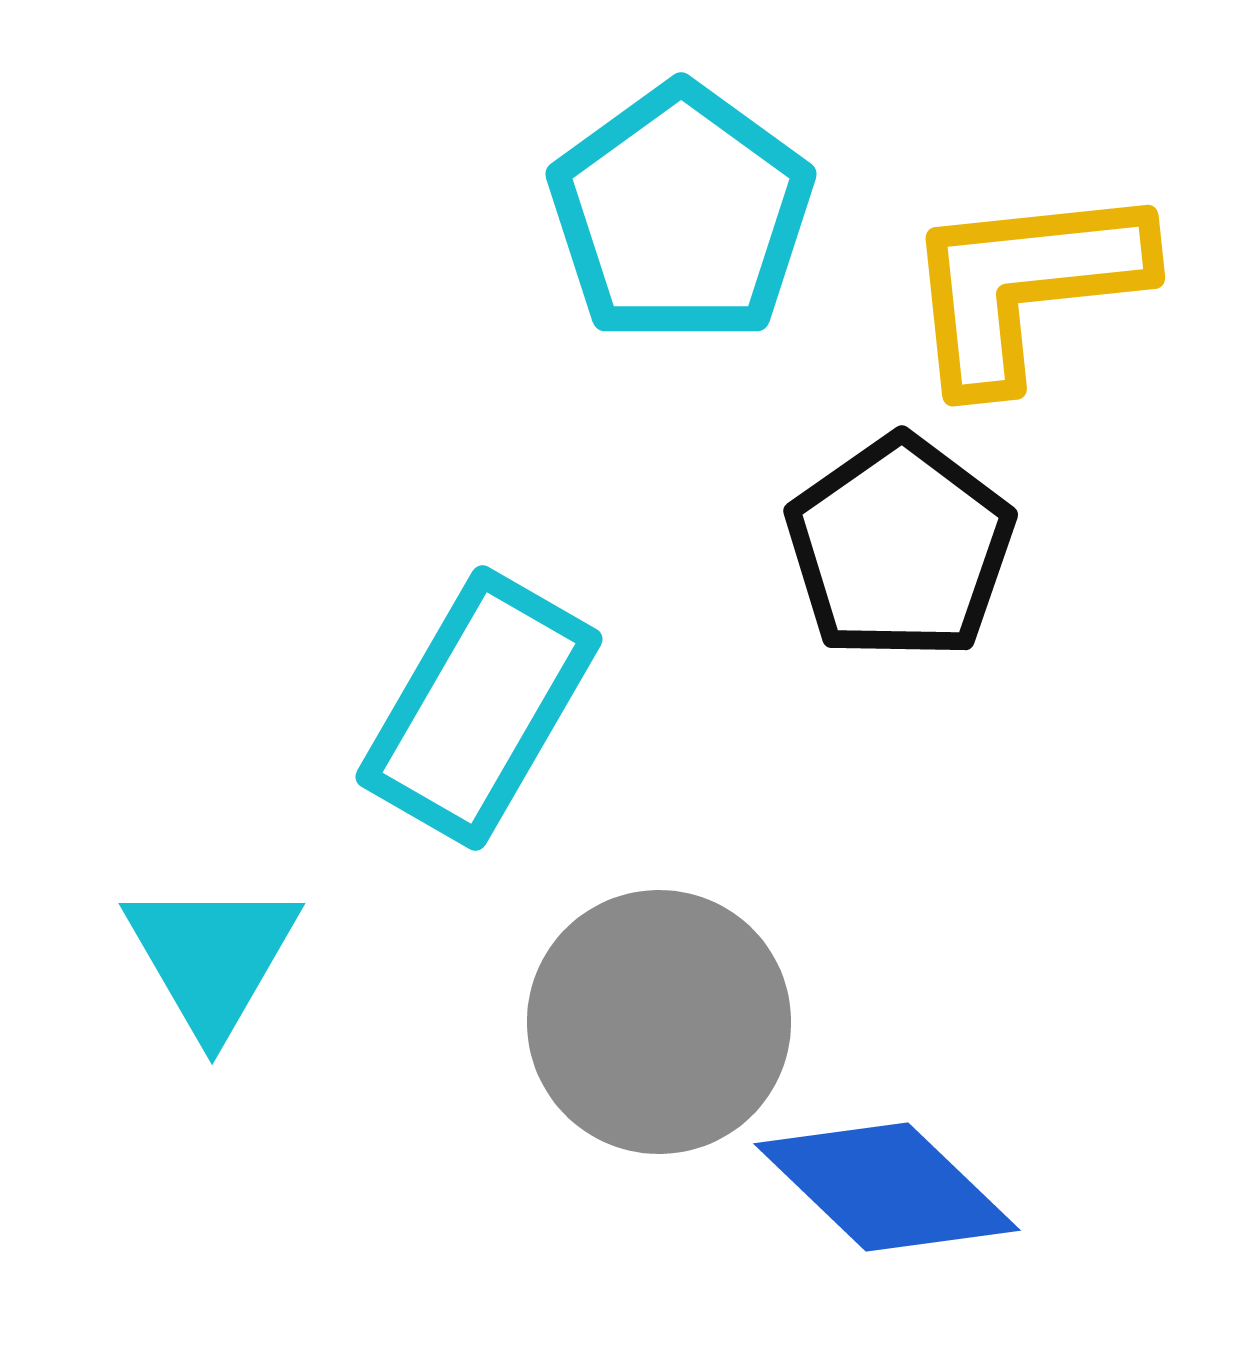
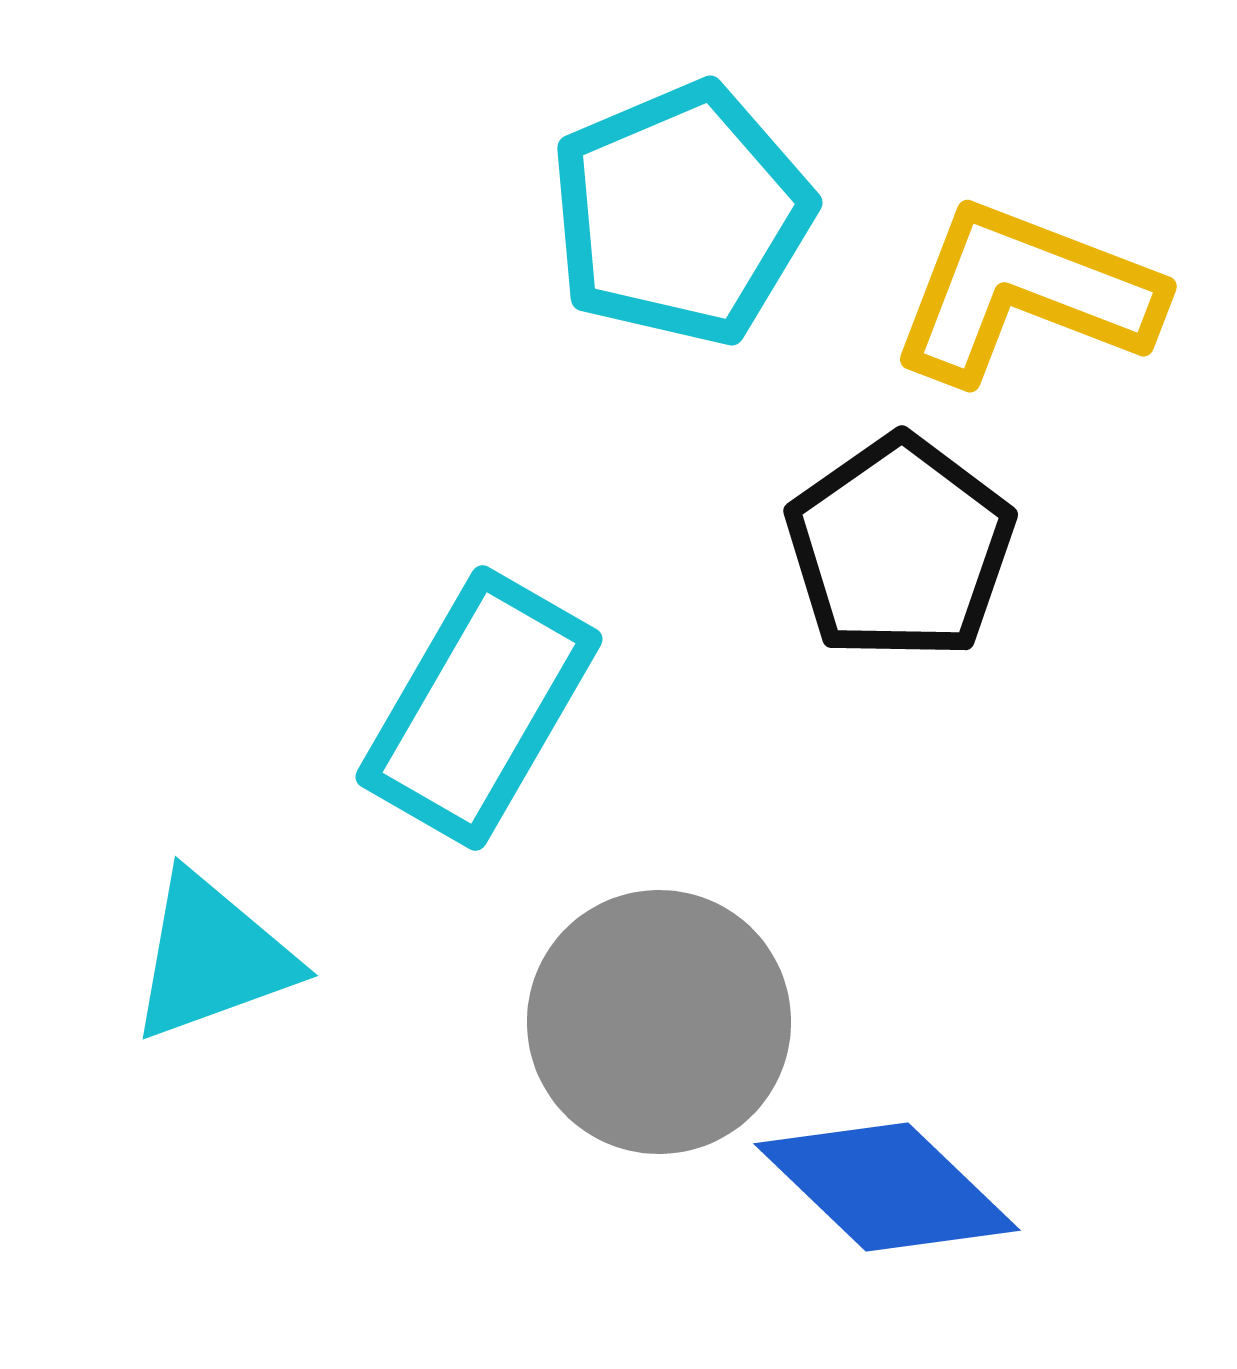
cyan pentagon: rotated 13 degrees clockwise
yellow L-shape: moved 8 px down; rotated 27 degrees clockwise
cyan triangle: rotated 40 degrees clockwise
